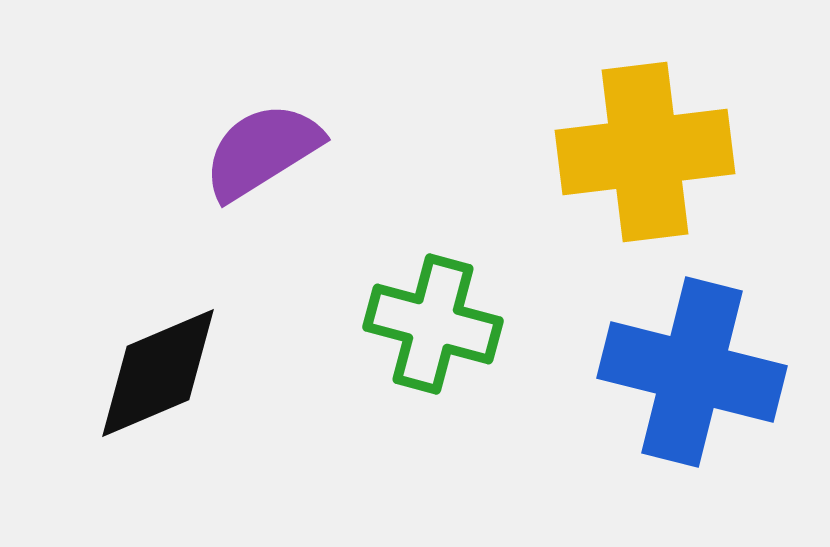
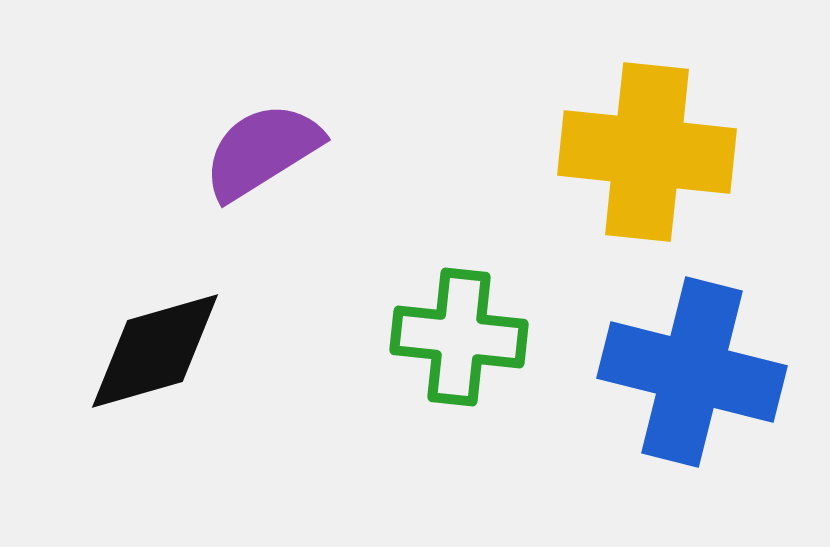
yellow cross: moved 2 px right; rotated 13 degrees clockwise
green cross: moved 26 px right, 13 px down; rotated 9 degrees counterclockwise
black diamond: moved 3 px left, 22 px up; rotated 7 degrees clockwise
